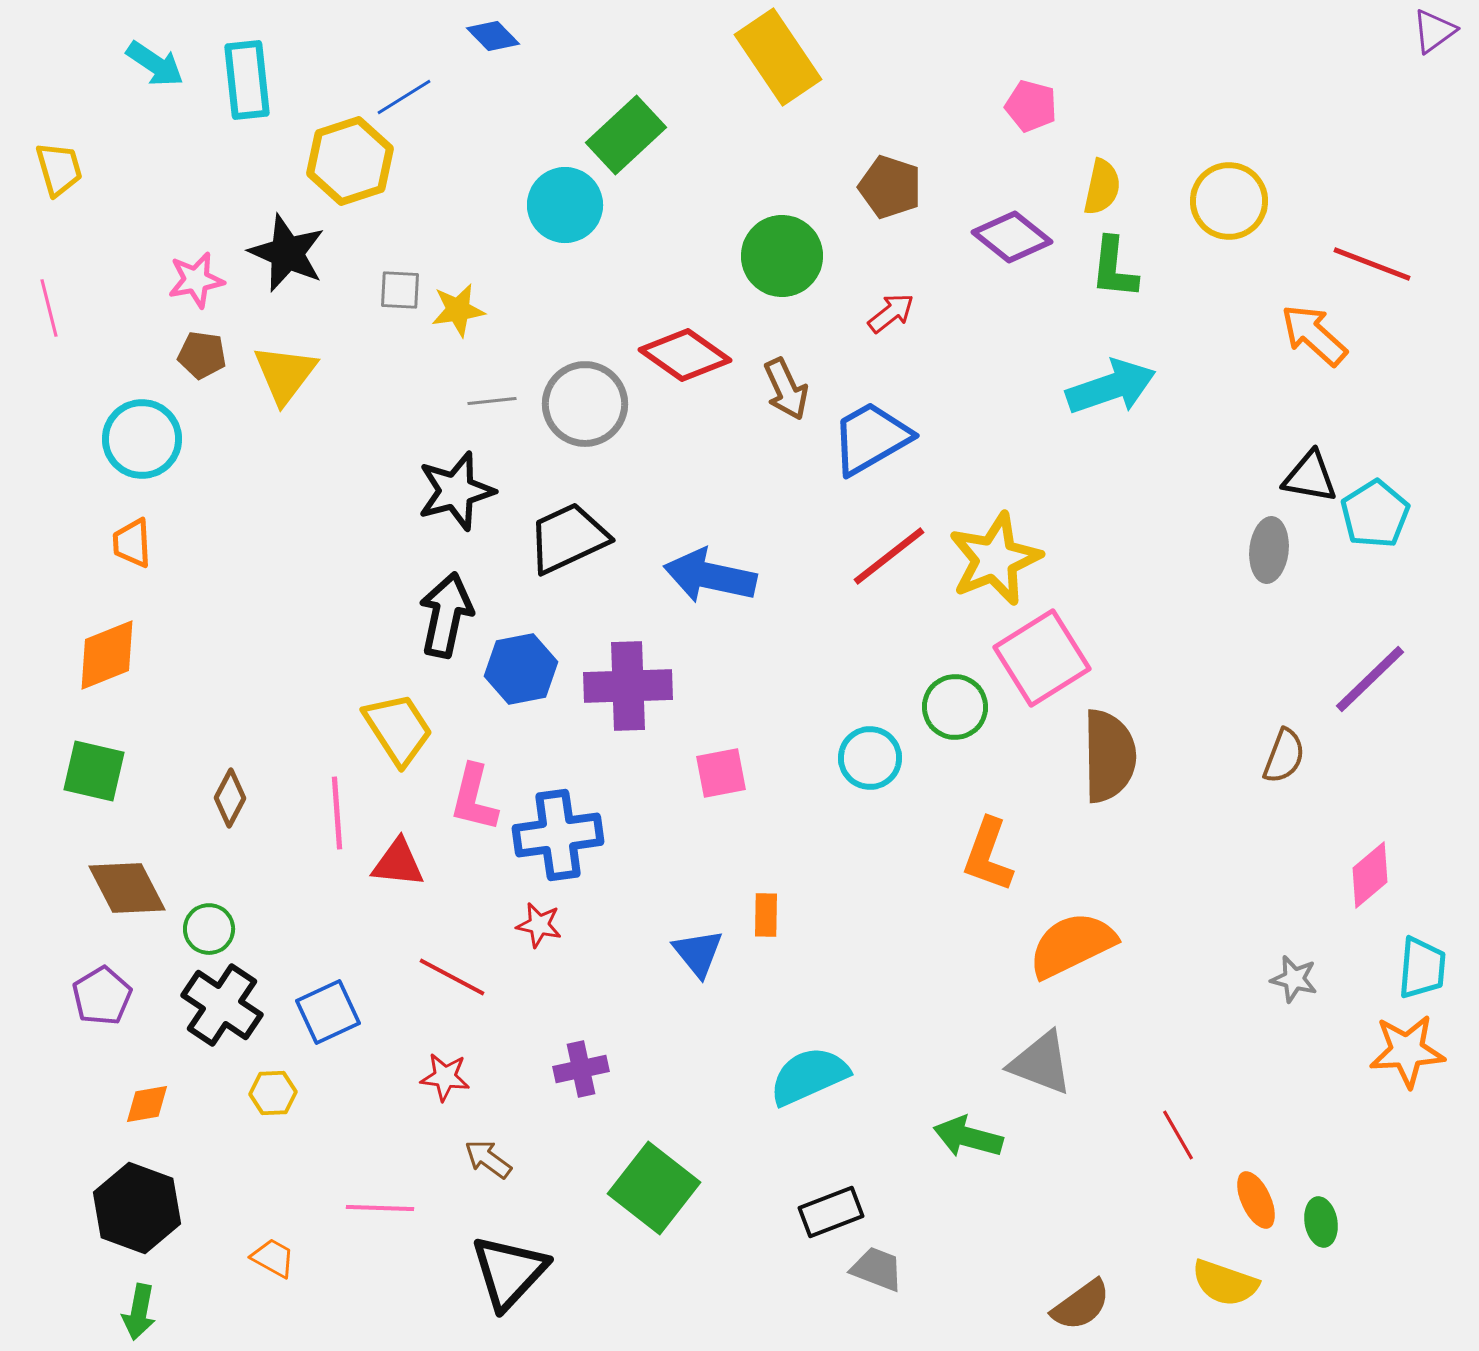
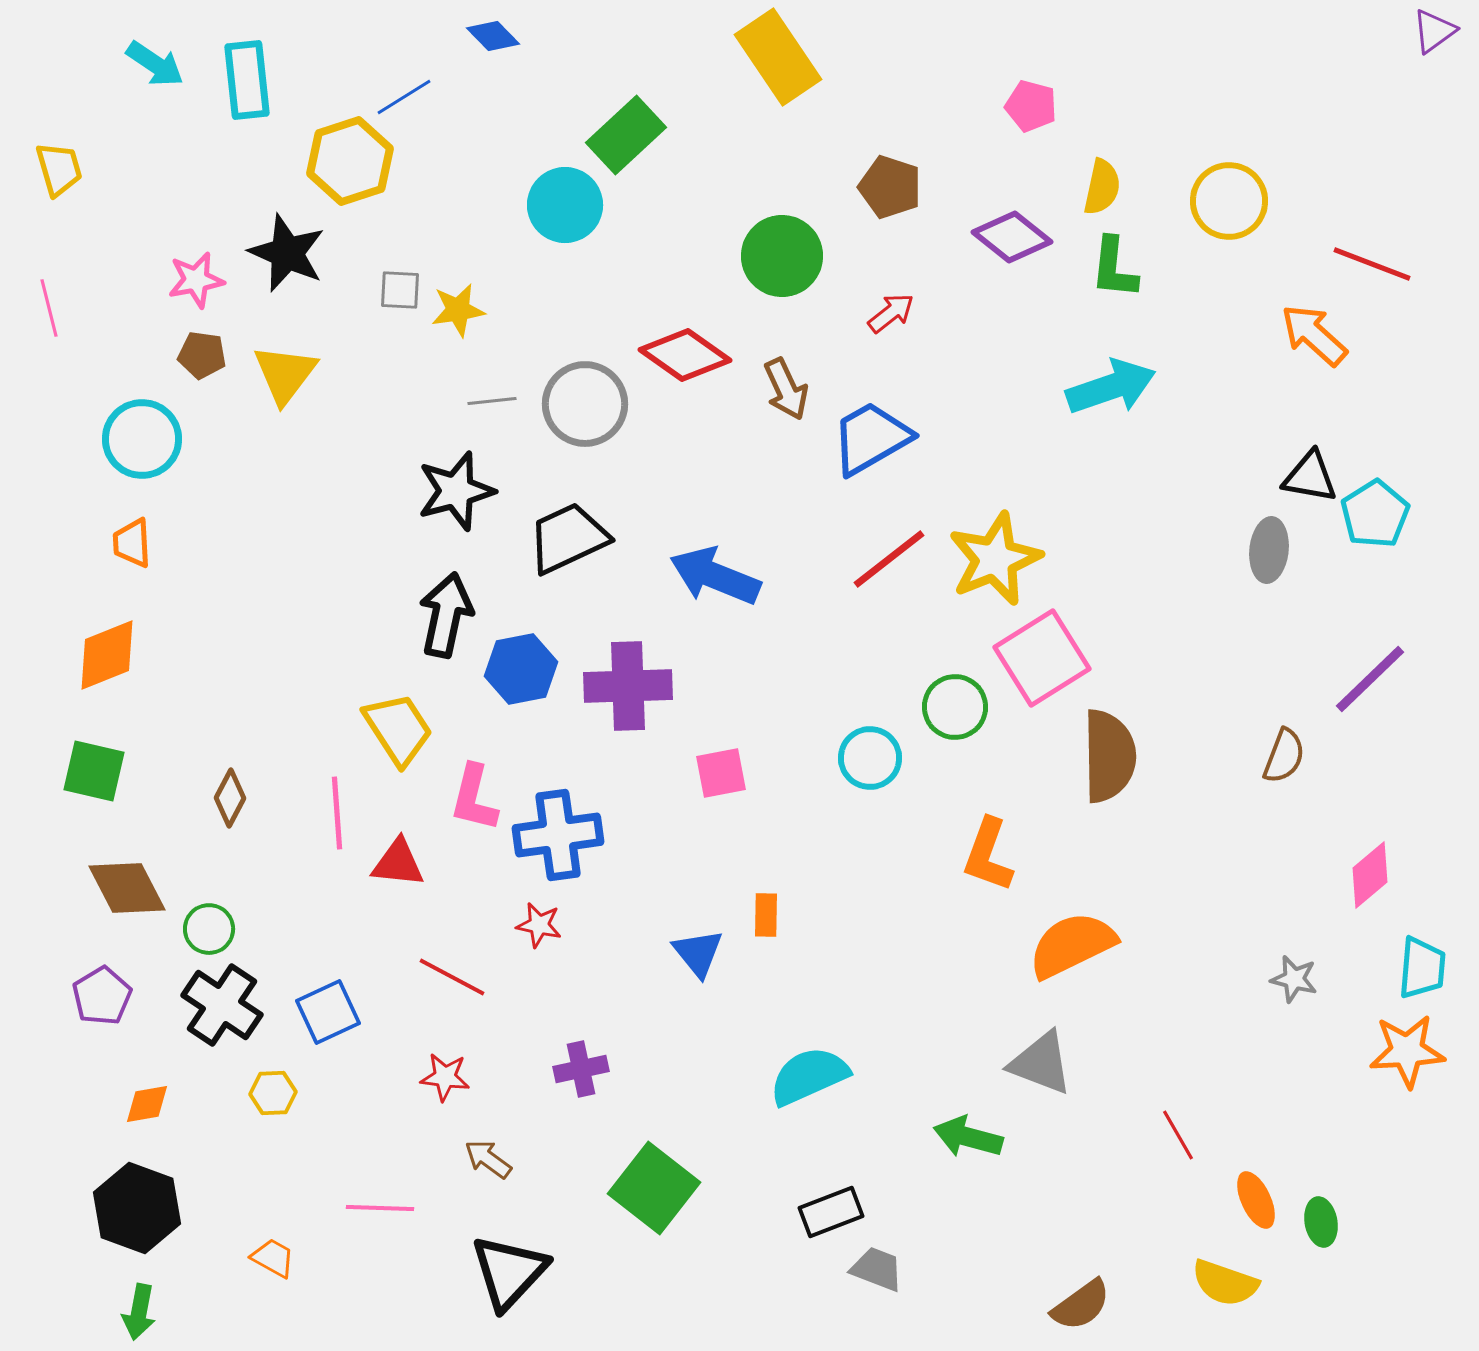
red line at (889, 556): moved 3 px down
blue arrow at (710, 576): moved 5 px right; rotated 10 degrees clockwise
